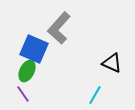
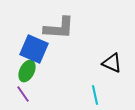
gray L-shape: rotated 128 degrees counterclockwise
cyan line: rotated 42 degrees counterclockwise
